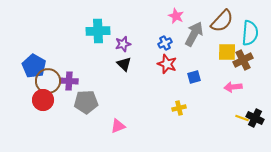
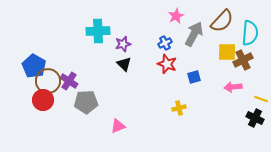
pink star: rotated 21 degrees clockwise
purple cross: rotated 30 degrees clockwise
yellow line: moved 19 px right, 19 px up
